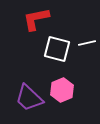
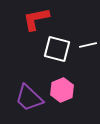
white line: moved 1 px right, 2 px down
